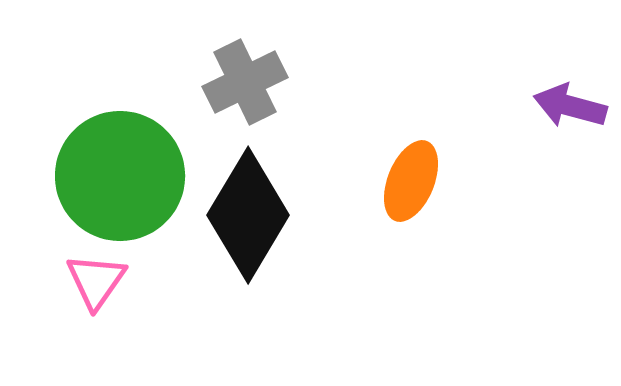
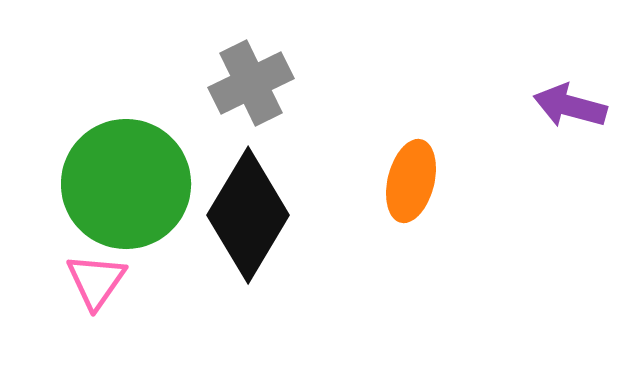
gray cross: moved 6 px right, 1 px down
green circle: moved 6 px right, 8 px down
orange ellipse: rotated 8 degrees counterclockwise
